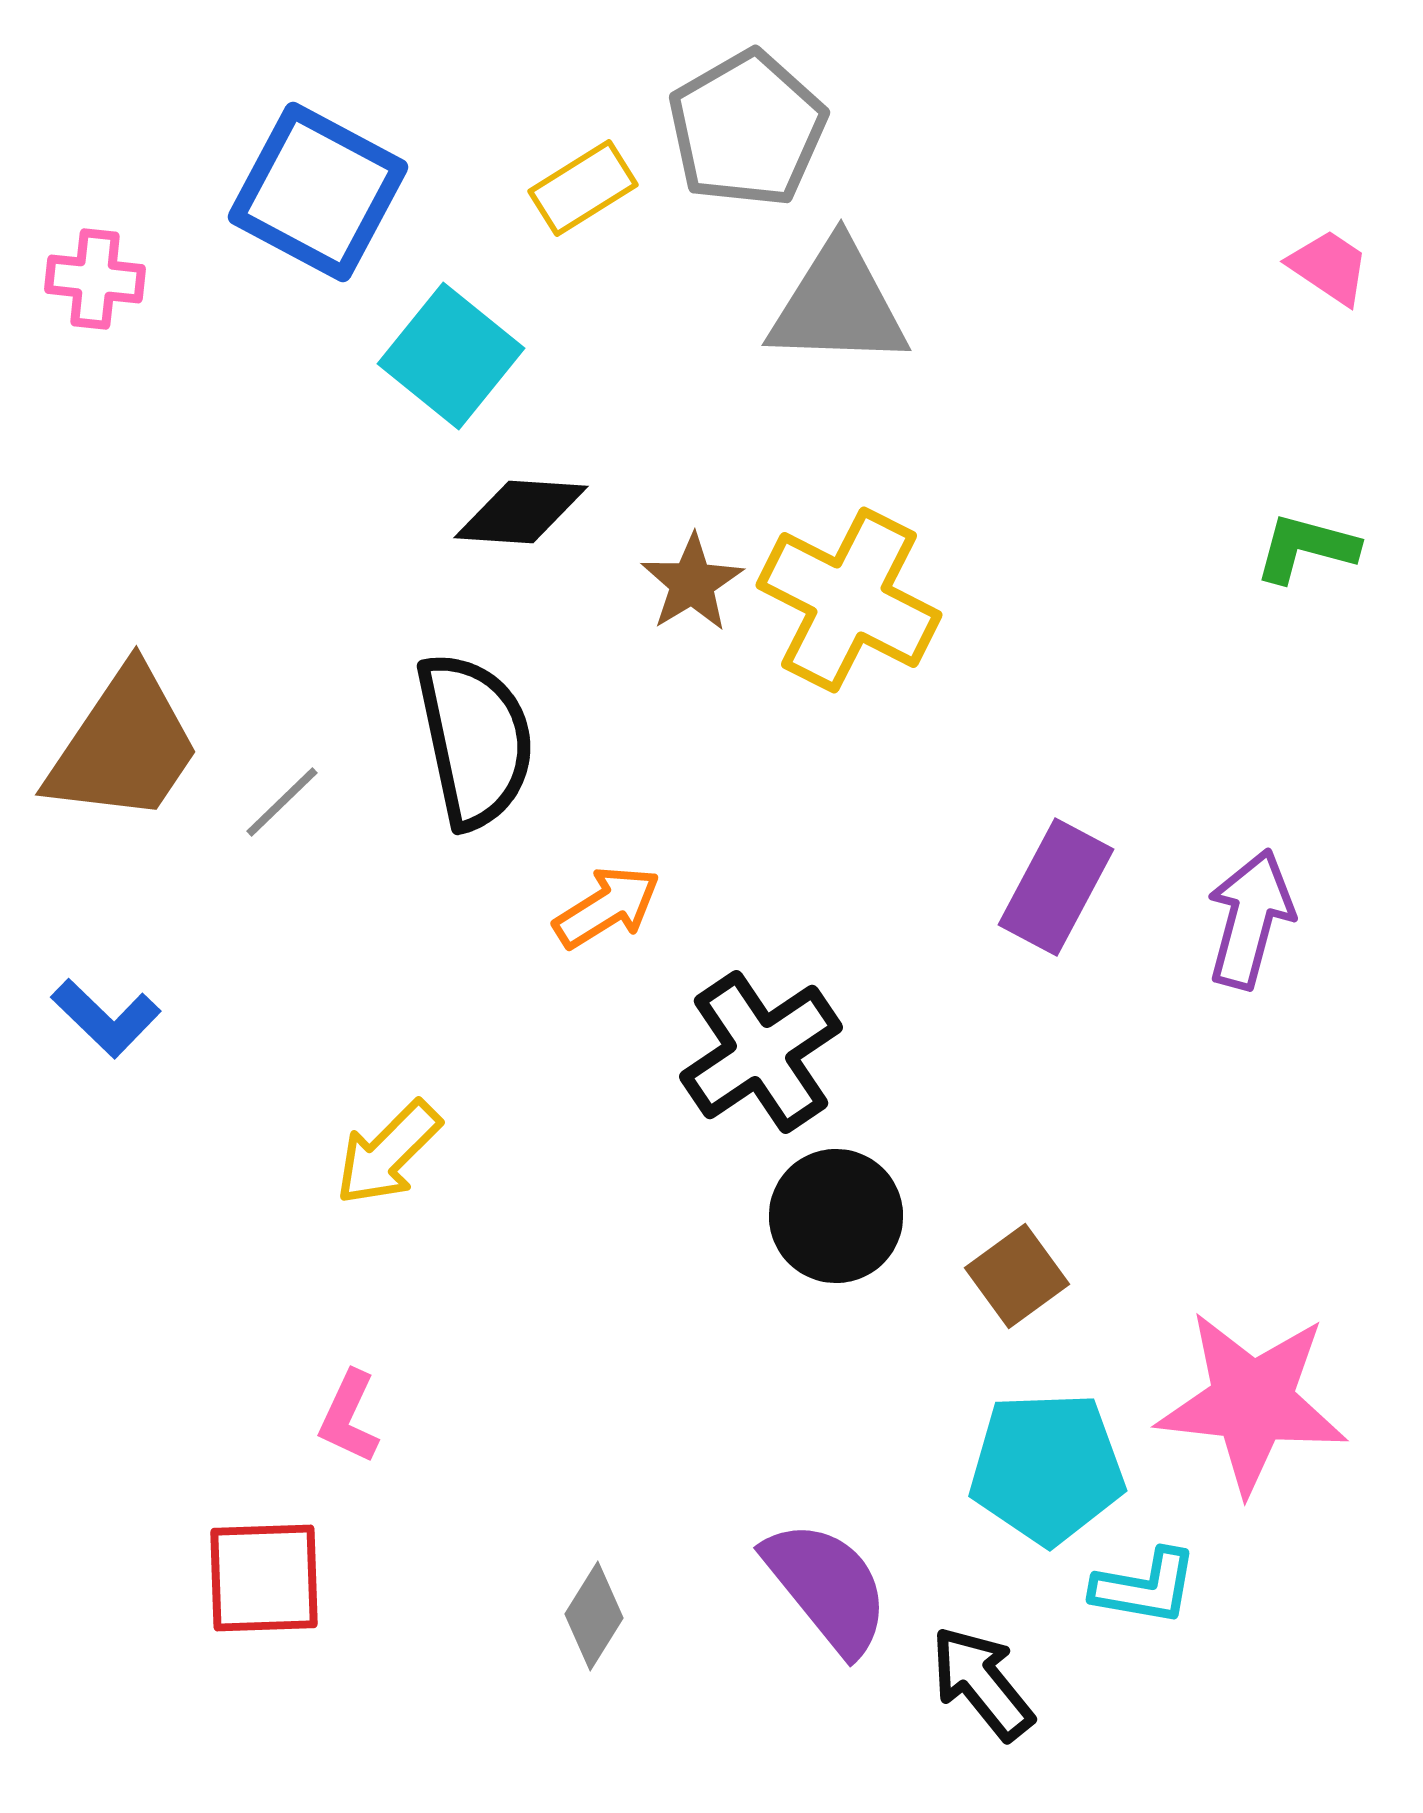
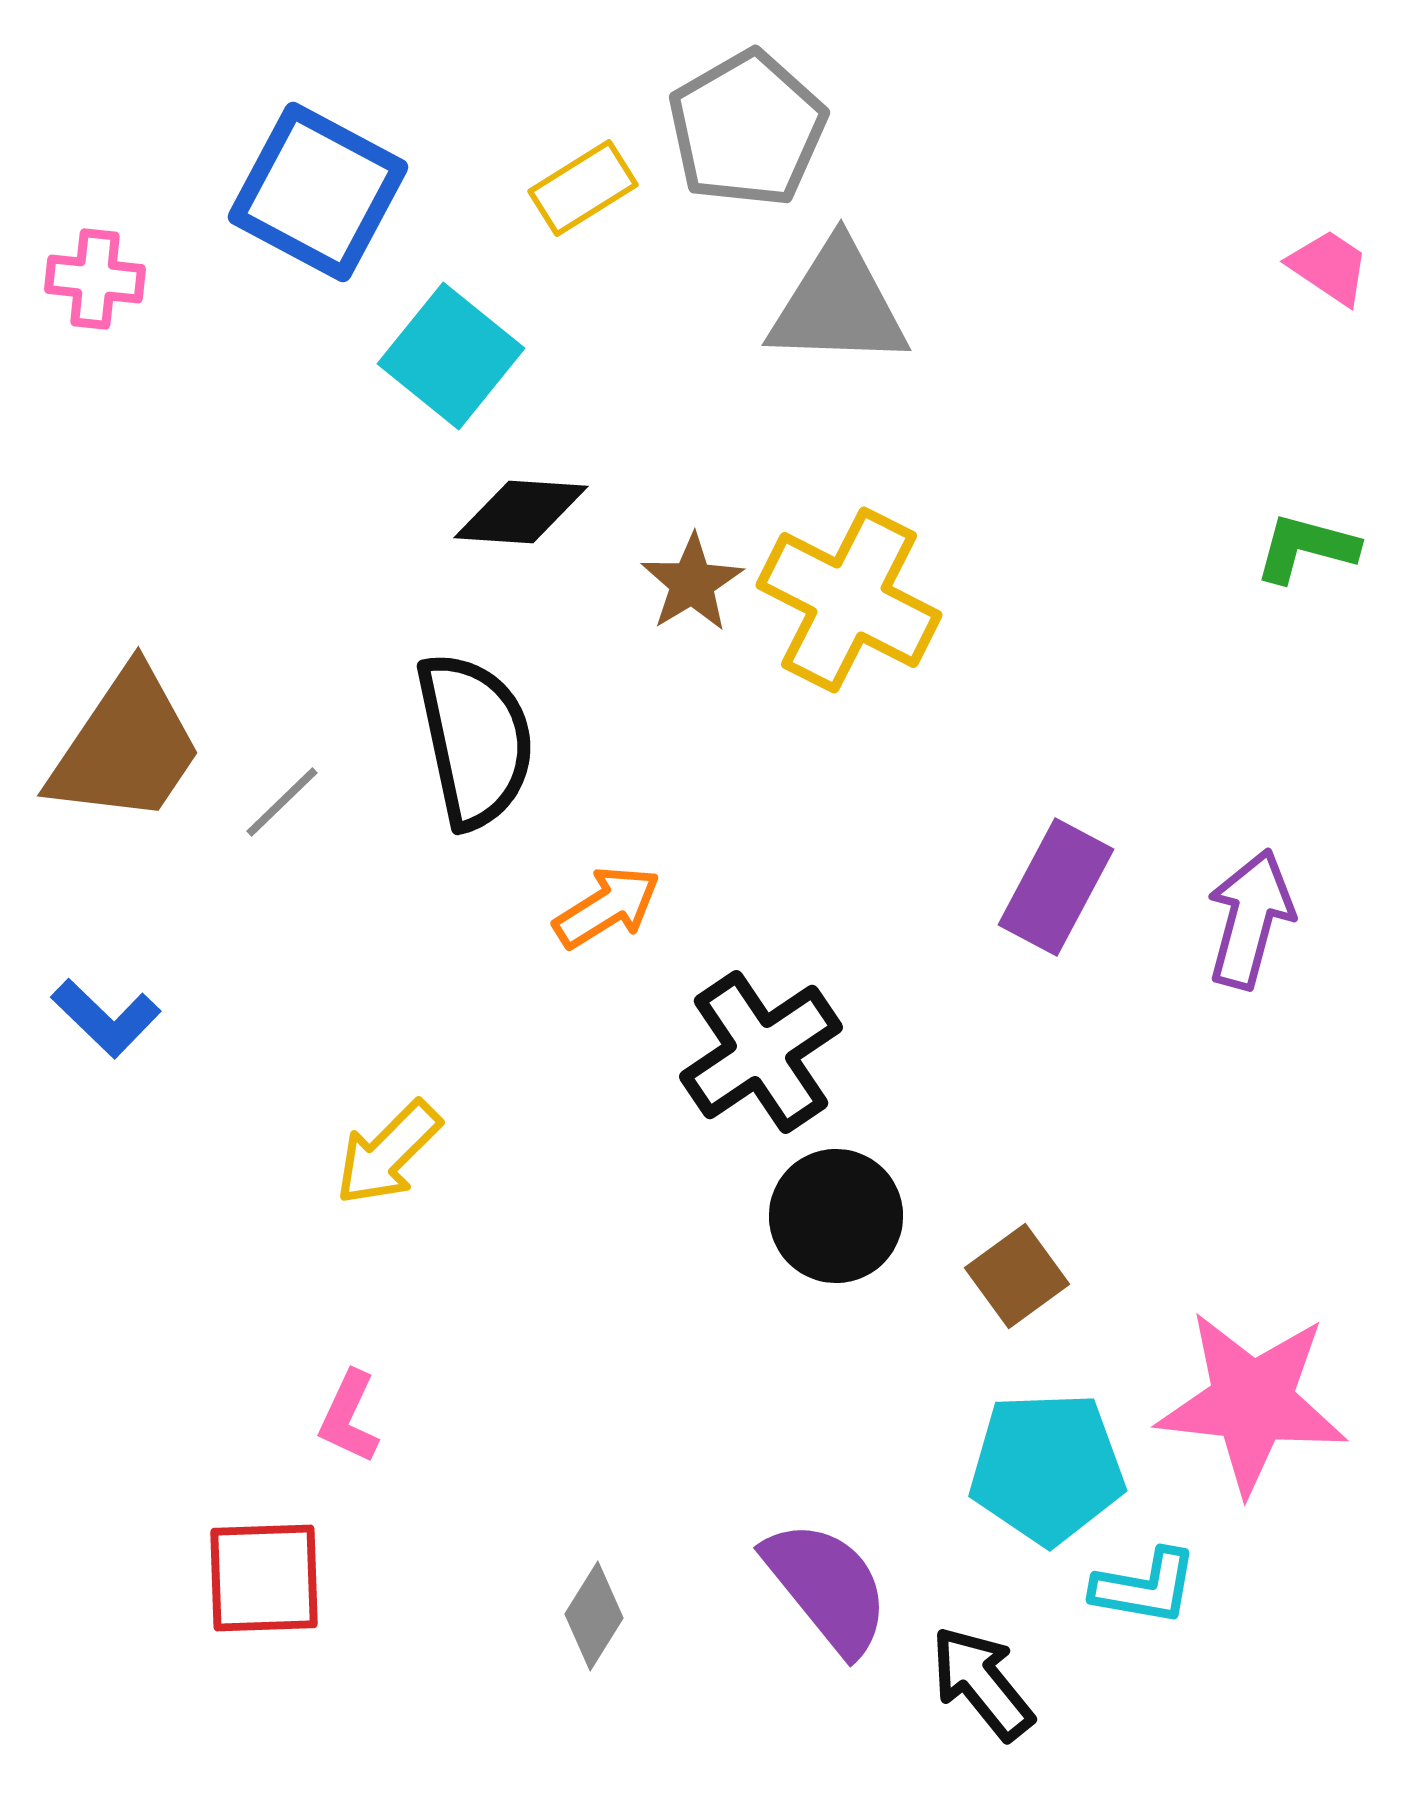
brown trapezoid: moved 2 px right, 1 px down
